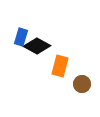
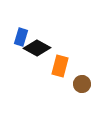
black diamond: moved 2 px down
